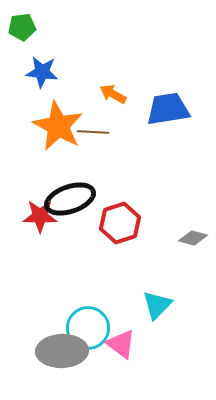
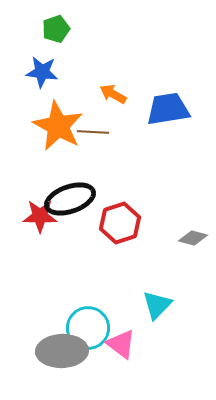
green pentagon: moved 34 px right, 2 px down; rotated 12 degrees counterclockwise
